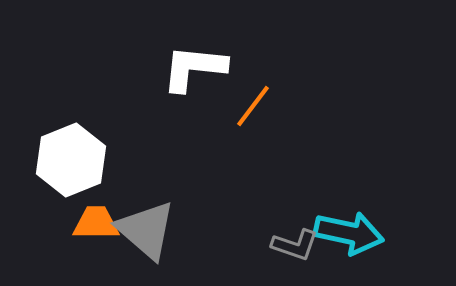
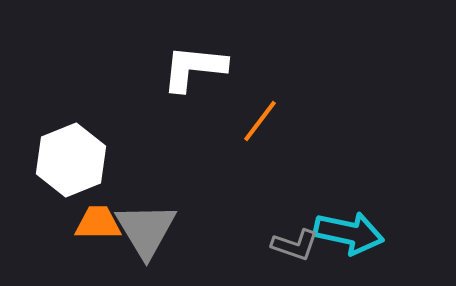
orange line: moved 7 px right, 15 px down
orange trapezoid: moved 2 px right
gray triangle: rotated 18 degrees clockwise
